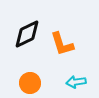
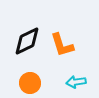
black diamond: moved 7 px down
orange L-shape: moved 1 px down
